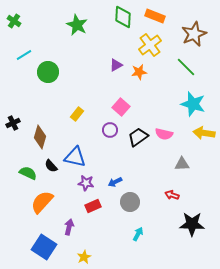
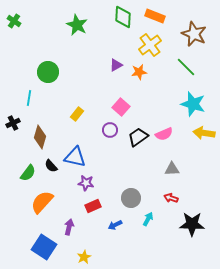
brown star: rotated 25 degrees counterclockwise
cyan line: moved 5 px right, 43 px down; rotated 49 degrees counterclockwise
pink semicircle: rotated 36 degrees counterclockwise
gray triangle: moved 10 px left, 5 px down
green semicircle: rotated 102 degrees clockwise
blue arrow: moved 43 px down
red arrow: moved 1 px left, 3 px down
gray circle: moved 1 px right, 4 px up
cyan arrow: moved 10 px right, 15 px up
